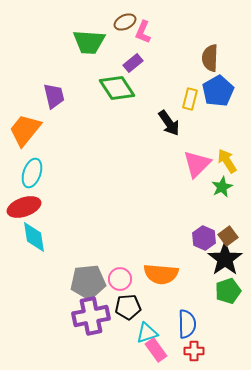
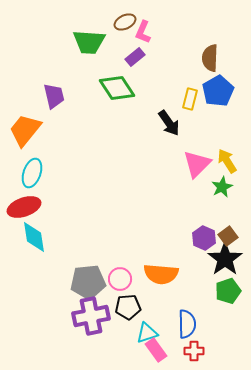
purple rectangle: moved 2 px right, 6 px up
